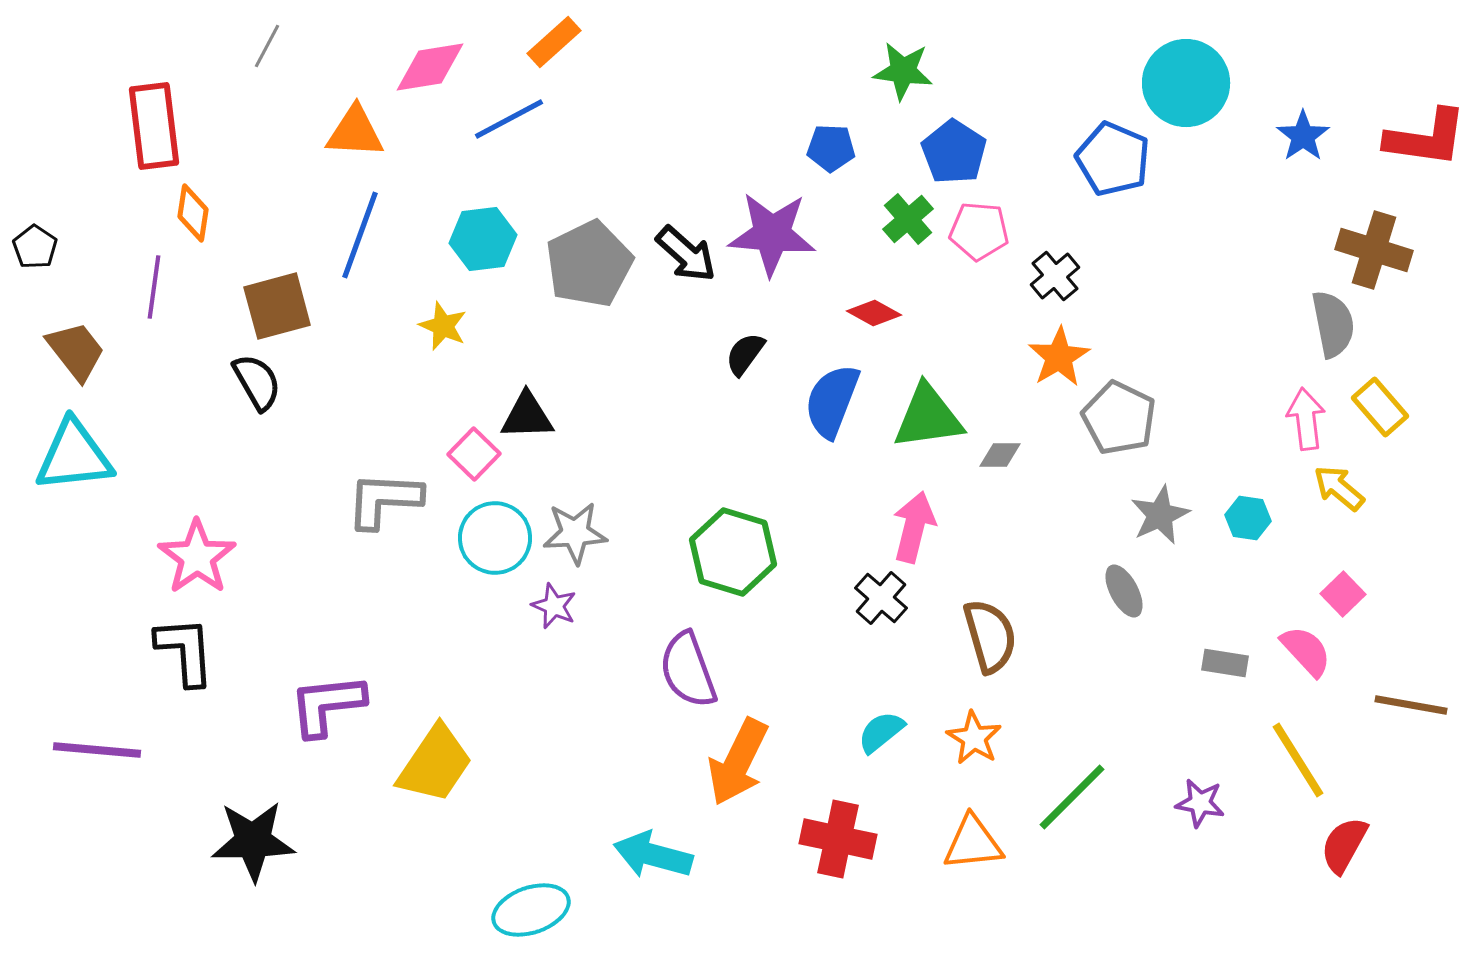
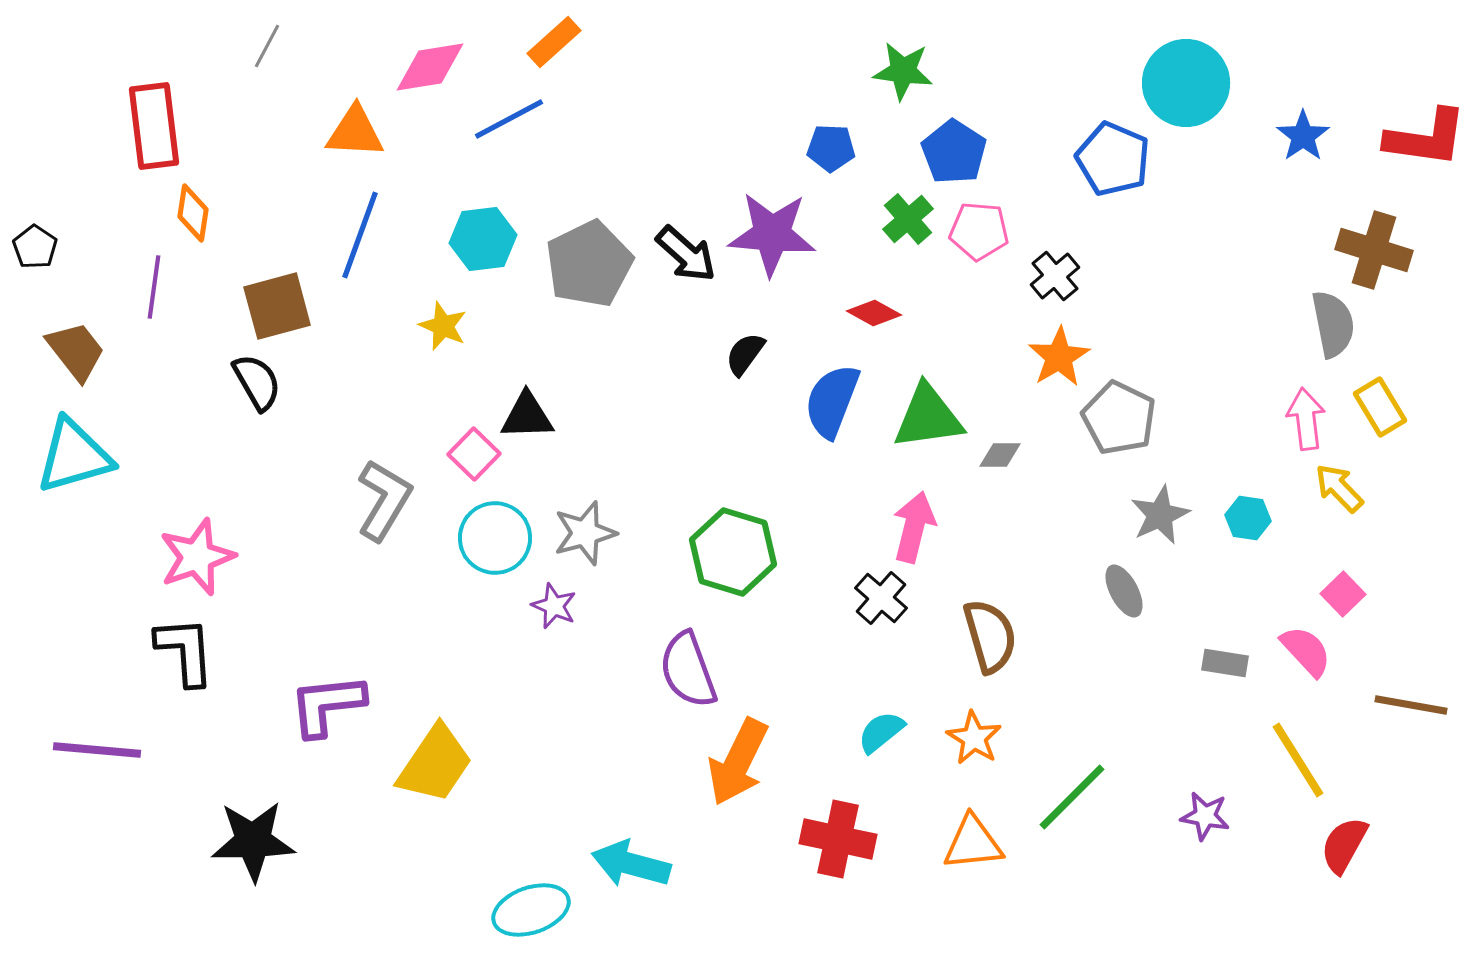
yellow rectangle at (1380, 407): rotated 10 degrees clockwise
cyan triangle at (74, 456): rotated 10 degrees counterclockwise
yellow arrow at (1339, 488): rotated 6 degrees clockwise
gray L-shape at (384, 500): rotated 118 degrees clockwise
gray star at (575, 533): moved 10 px right; rotated 12 degrees counterclockwise
pink star at (197, 557): rotated 16 degrees clockwise
purple star at (1200, 803): moved 5 px right, 13 px down
cyan arrow at (653, 855): moved 22 px left, 9 px down
